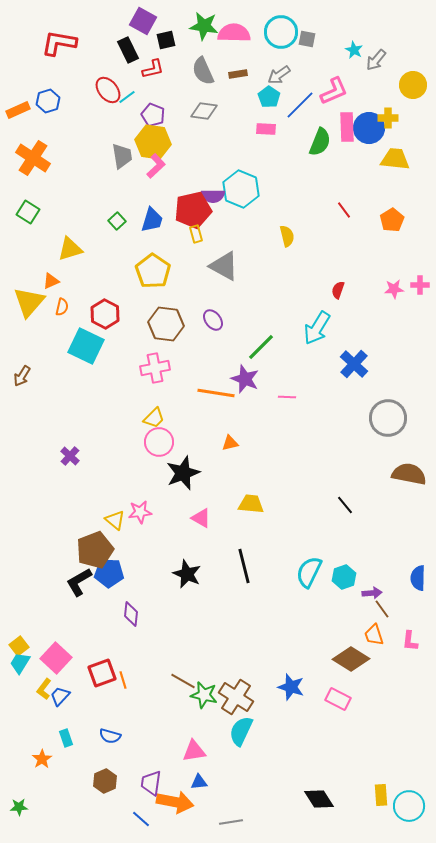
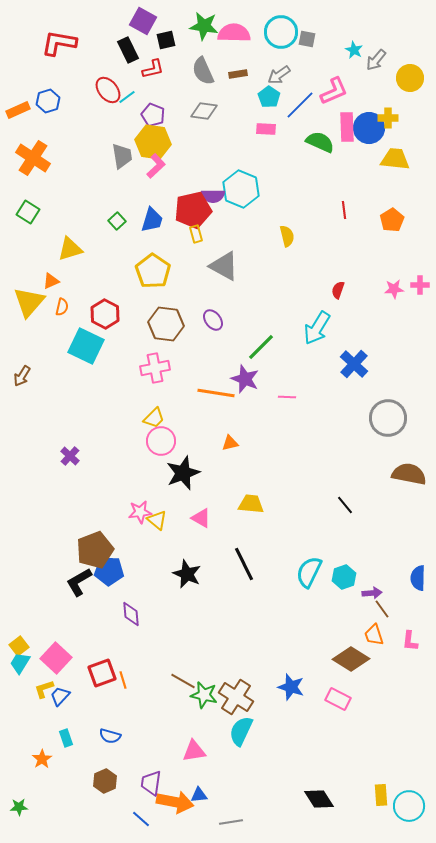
yellow circle at (413, 85): moved 3 px left, 7 px up
green semicircle at (320, 142): rotated 88 degrees counterclockwise
red line at (344, 210): rotated 30 degrees clockwise
pink circle at (159, 442): moved 2 px right, 1 px up
yellow triangle at (115, 520): moved 42 px right
black line at (244, 566): moved 2 px up; rotated 12 degrees counterclockwise
blue pentagon at (109, 573): moved 2 px up
purple diamond at (131, 614): rotated 10 degrees counterclockwise
yellow L-shape at (44, 689): rotated 35 degrees clockwise
blue triangle at (199, 782): moved 13 px down
